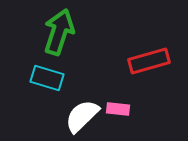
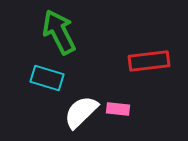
green arrow: rotated 45 degrees counterclockwise
red rectangle: rotated 9 degrees clockwise
white semicircle: moved 1 px left, 4 px up
